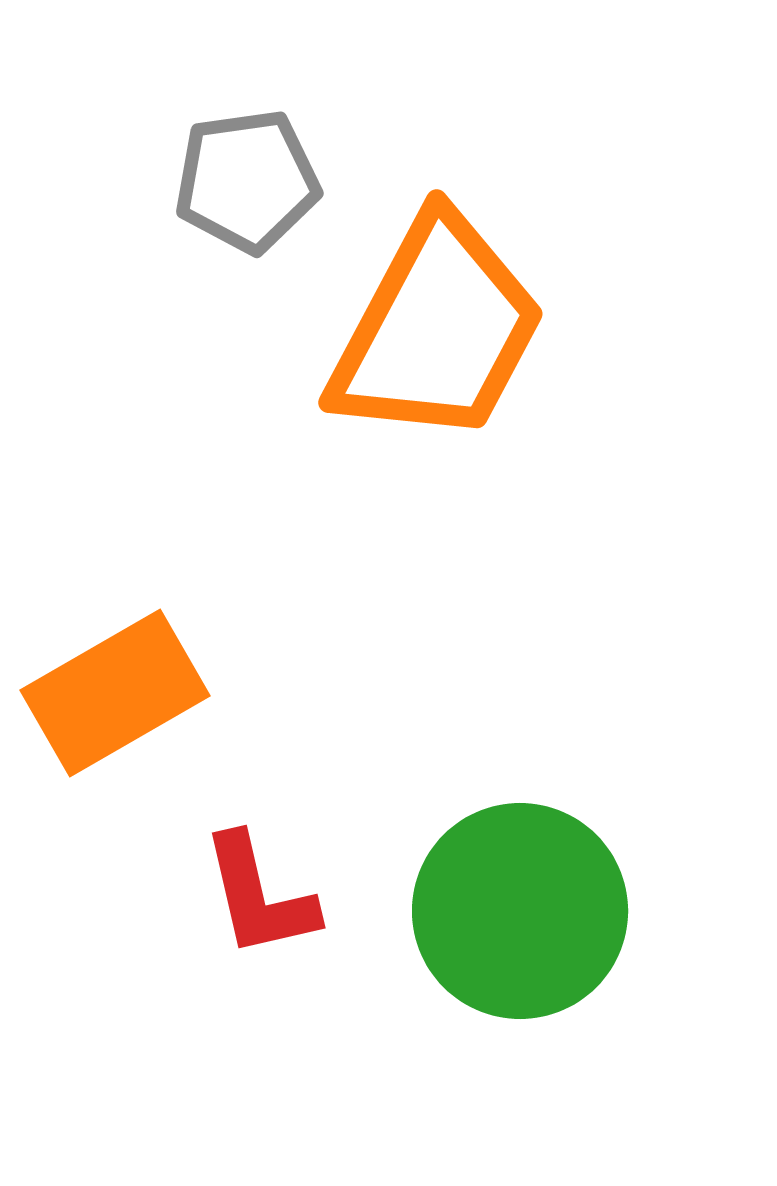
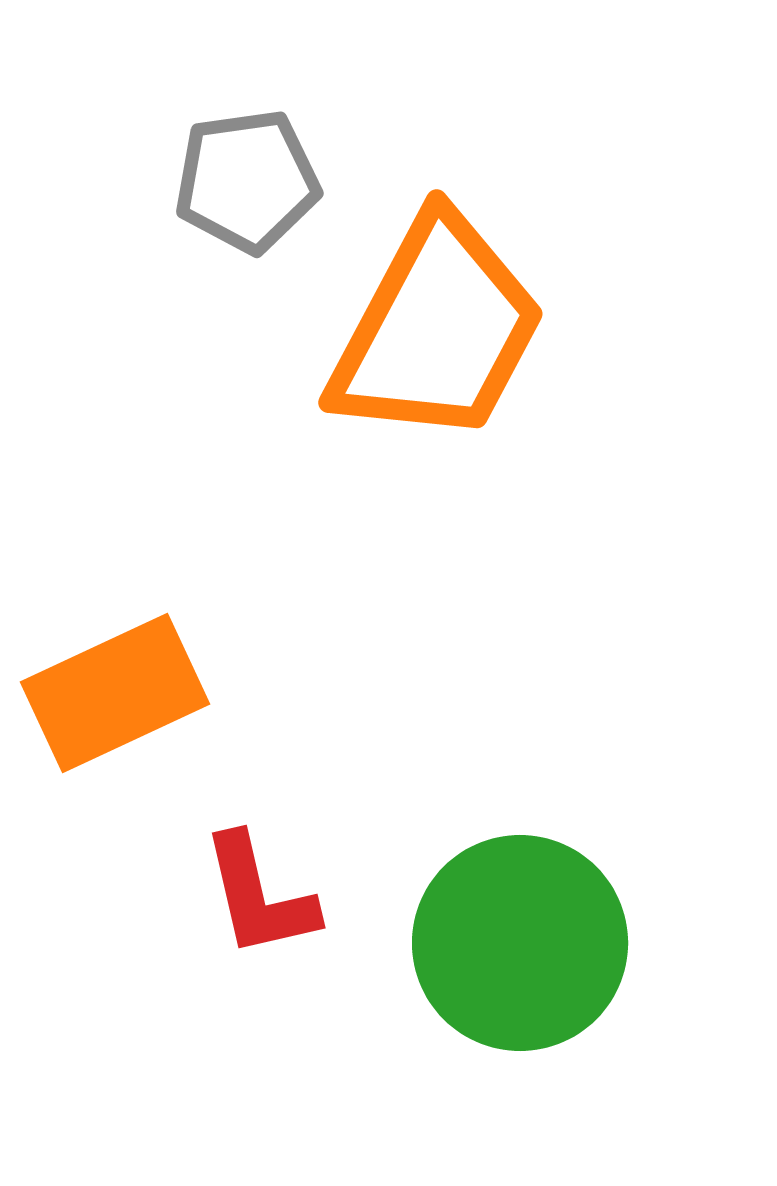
orange rectangle: rotated 5 degrees clockwise
green circle: moved 32 px down
